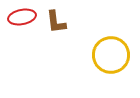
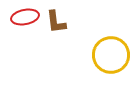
red ellipse: moved 3 px right
